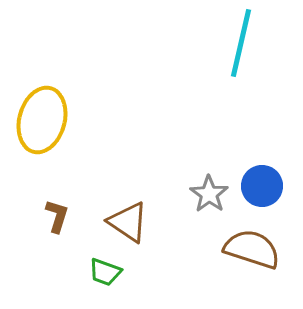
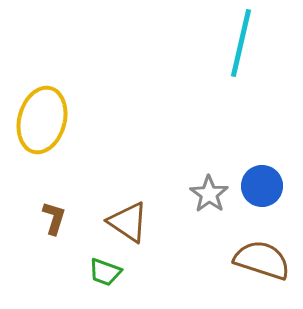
brown L-shape: moved 3 px left, 2 px down
brown semicircle: moved 10 px right, 11 px down
